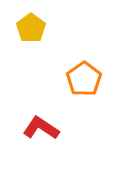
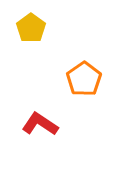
red L-shape: moved 1 px left, 4 px up
